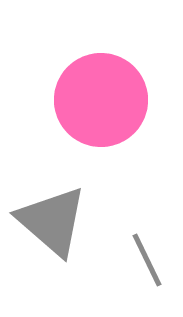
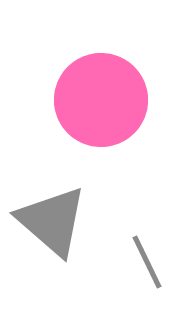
gray line: moved 2 px down
